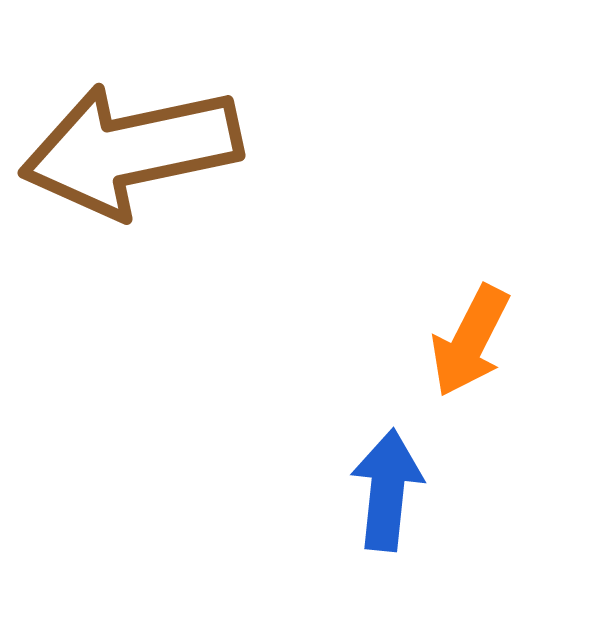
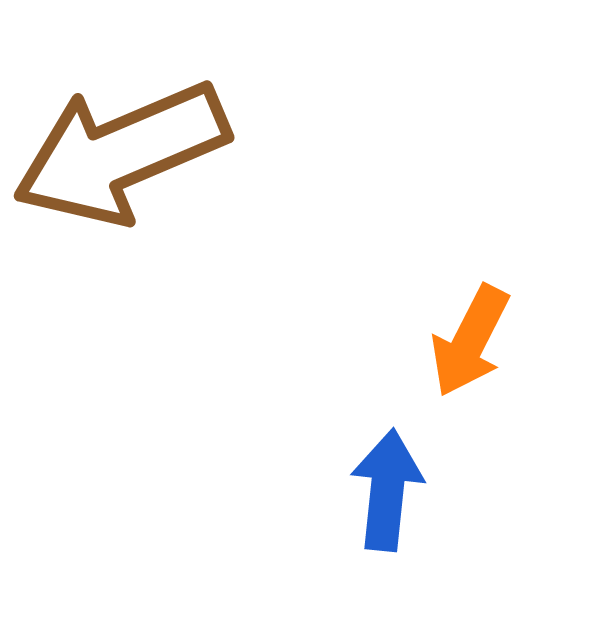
brown arrow: moved 10 px left, 3 px down; rotated 11 degrees counterclockwise
